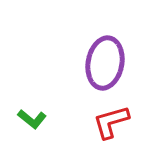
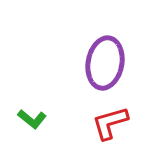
red L-shape: moved 1 px left, 1 px down
